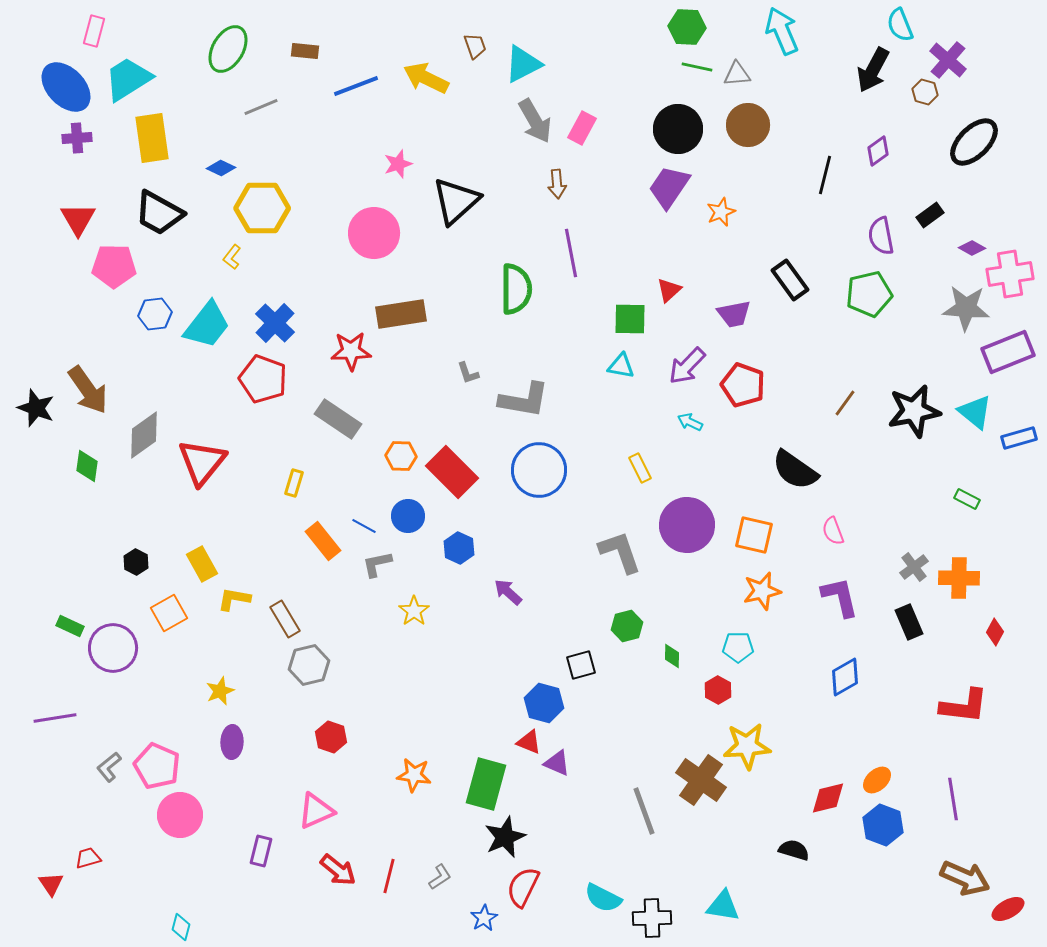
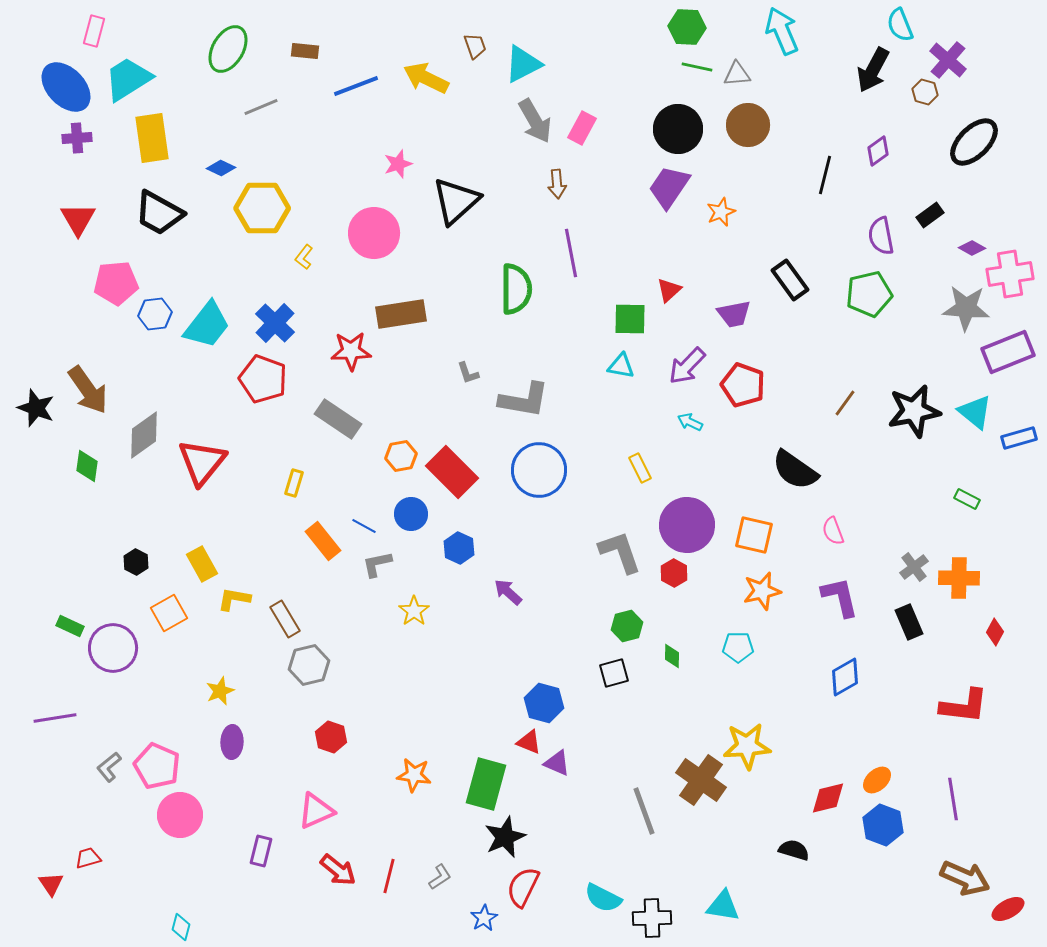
yellow L-shape at (232, 257): moved 72 px right
pink pentagon at (114, 266): moved 2 px right, 17 px down; rotated 6 degrees counterclockwise
orange hexagon at (401, 456): rotated 12 degrees counterclockwise
blue circle at (408, 516): moved 3 px right, 2 px up
black square at (581, 665): moved 33 px right, 8 px down
red hexagon at (718, 690): moved 44 px left, 117 px up
